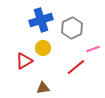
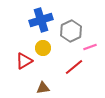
gray hexagon: moved 1 px left, 3 px down
pink line: moved 3 px left, 2 px up
red line: moved 2 px left
